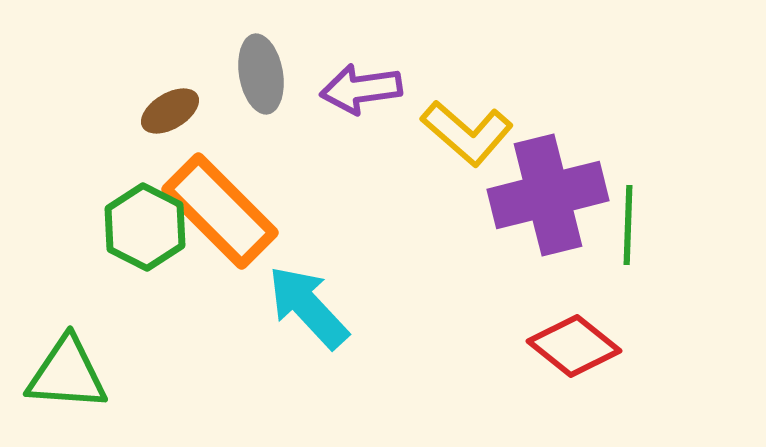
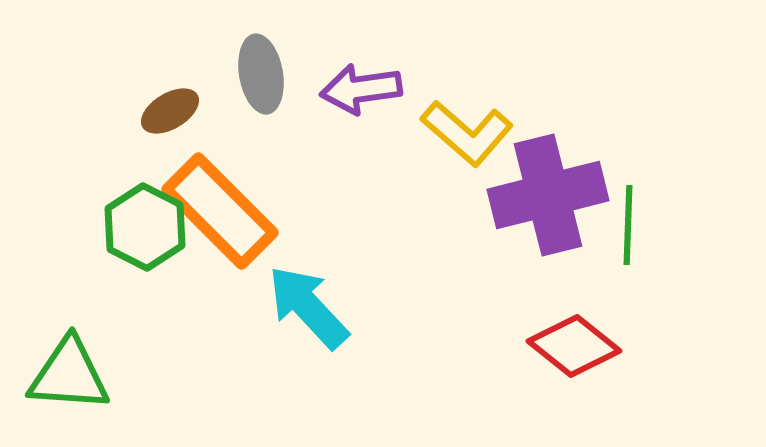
green triangle: moved 2 px right, 1 px down
